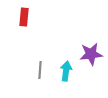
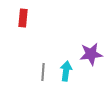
red rectangle: moved 1 px left, 1 px down
gray line: moved 3 px right, 2 px down
